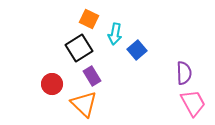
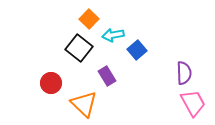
orange square: rotated 18 degrees clockwise
cyan arrow: moved 2 px left, 1 px down; rotated 70 degrees clockwise
black square: rotated 20 degrees counterclockwise
purple rectangle: moved 15 px right
red circle: moved 1 px left, 1 px up
